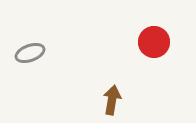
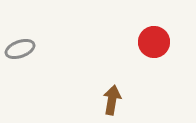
gray ellipse: moved 10 px left, 4 px up
